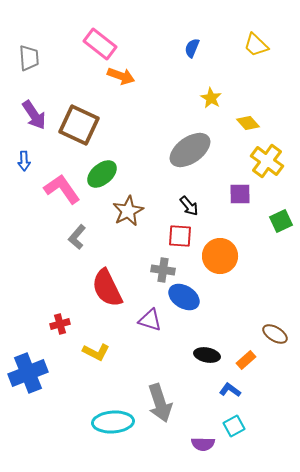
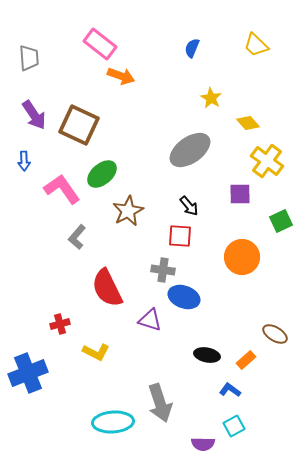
orange circle: moved 22 px right, 1 px down
blue ellipse: rotated 12 degrees counterclockwise
